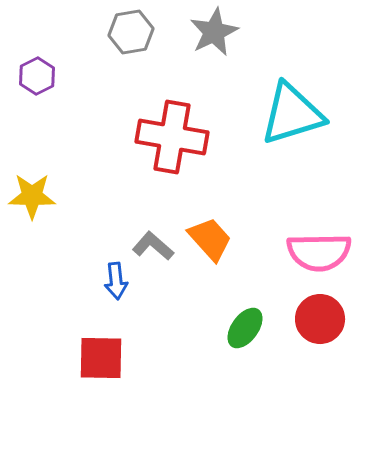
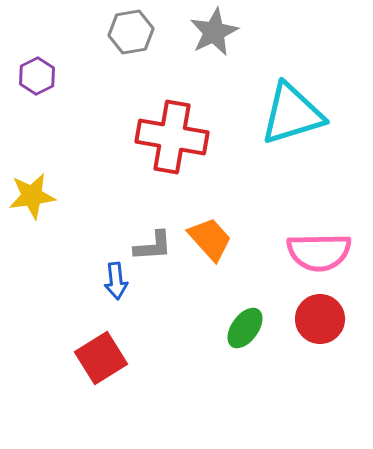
yellow star: rotated 9 degrees counterclockwise
gray L-shape: rotated 135 degrees clockwise
red square: rotated 33 degrees counterclockwise
